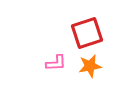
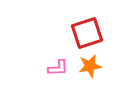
pink L-shape: moved 2 px right, 5 px down
